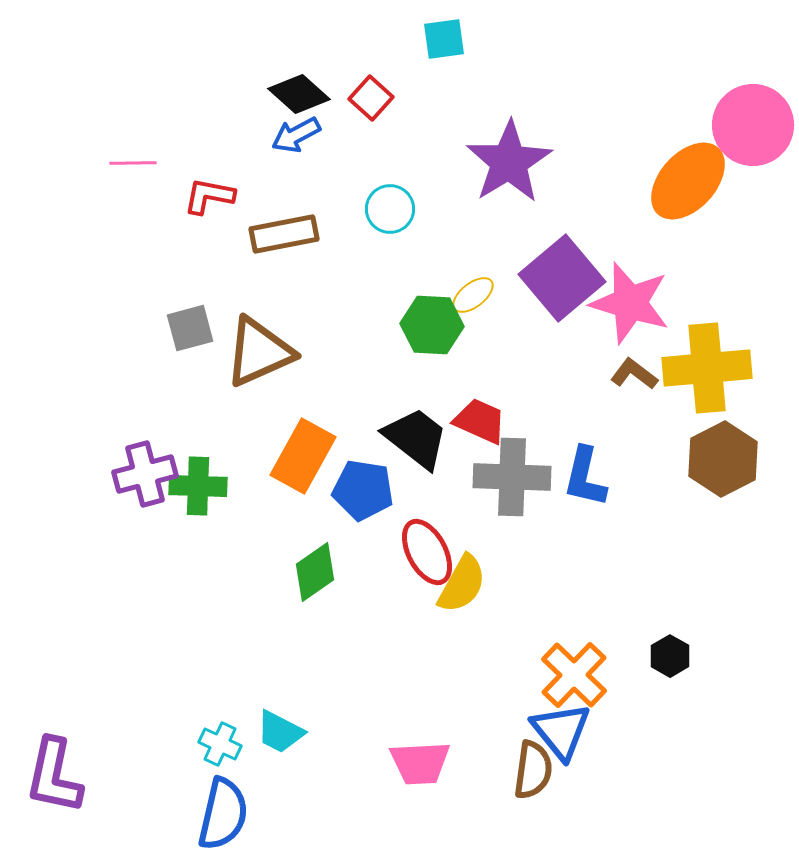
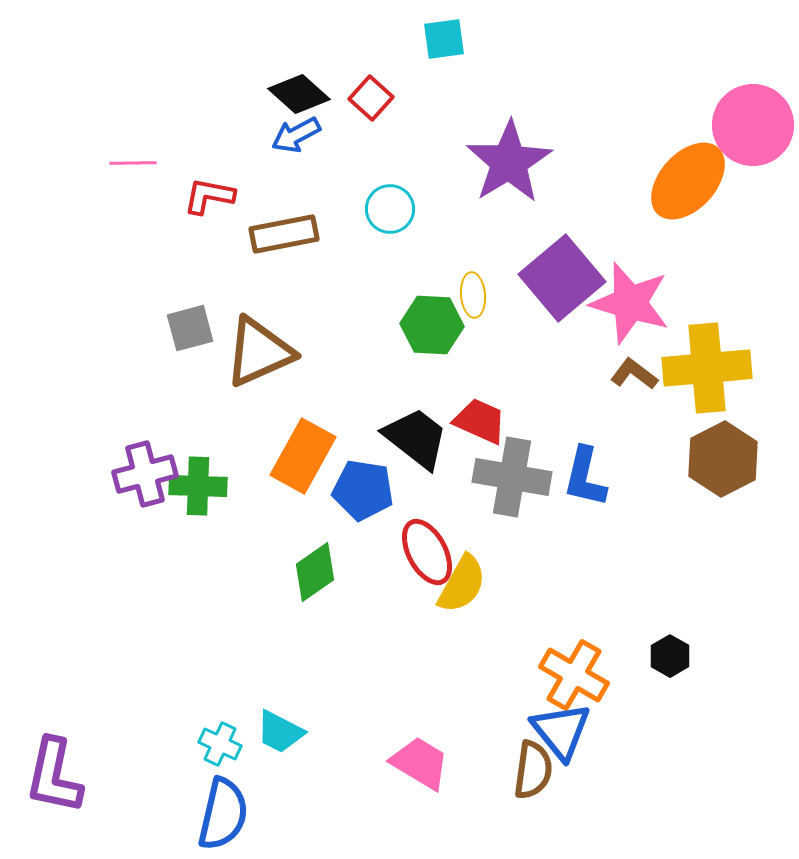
yellow ellipse: rotated 57 degrees counterclockwise
gray cross: rotated 8 degrees clockwise
orange cross: rotated 14 degrees counterclockwise
pink trapezoid: rotated 146 degrees counterclockwise
